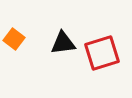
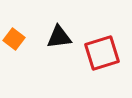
black triangle: moved 4 px left, 6 px up
